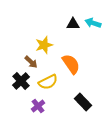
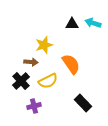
black triangle: moved 1 px left
brown arrow: rotated 40 degrees counterclockwise
yellow semicircle: moved 1 px up
black rectangle: moved 1 px down
purple cross: moved 4 px left; rotated 24 degrees clockwise
